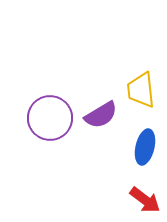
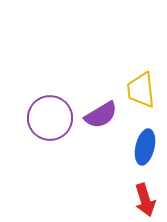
red arrow: rotated 36 degrees clockwise
